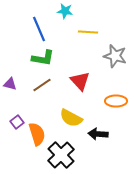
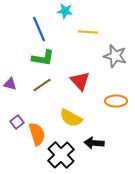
black arrow: moved 4 px left, 9 px down
